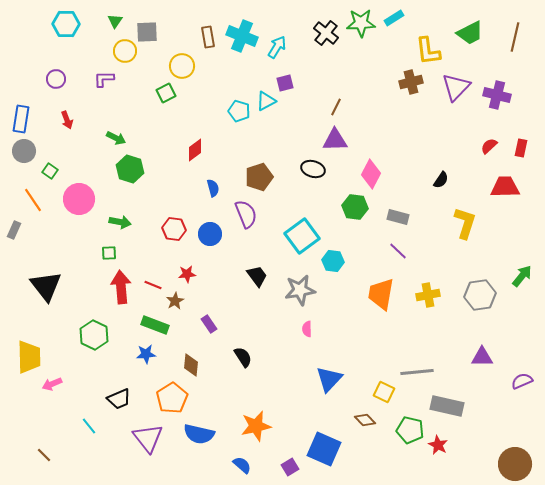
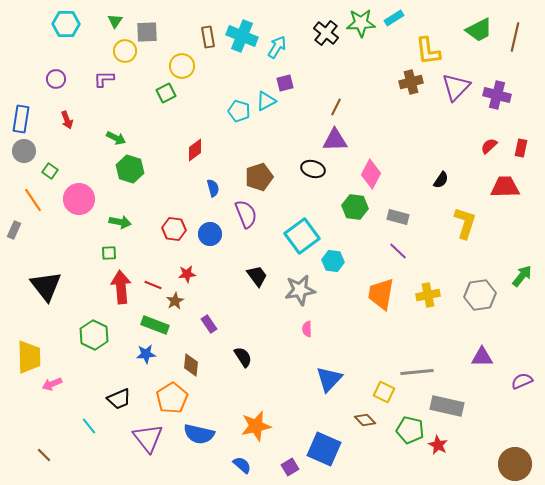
green trapezoid at (470, 33): moved 9 px right, 3 px up
